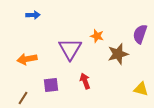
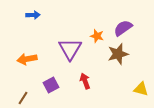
purple semicircle: moved 17 px left, 6 px up; rotated 36 degrees clockwise
purple square: rotated 21 degrees counterclockwise
